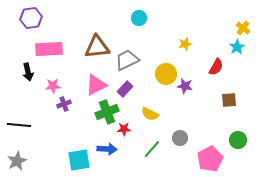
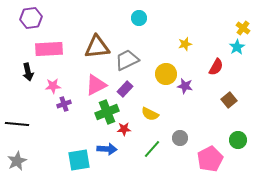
brown square: rotated 35 degrees counterclockwise
black line: moved 2 px left, 1 px up
